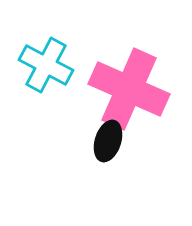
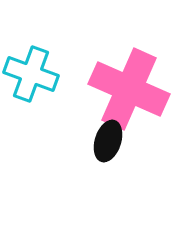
cyan cross: moved 15 px left, 9 px down; rotated 8 degrees counterclockwise
